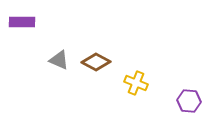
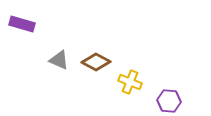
purple rectangle: moved 2 px down; rotated 15 degrees clockwise
yellow cross: moved 6 px left, 1 px up
purple hexagon: moved 20 px left
